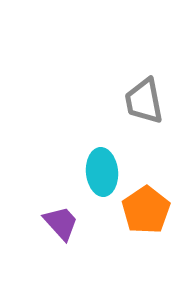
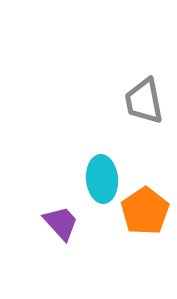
cyan ellipse: moved 7 px down
orange pentagon: moved 1 px left, 1 px down
